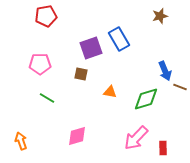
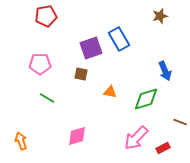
brown line: moved 35 px down
red rectangle: rotated 64 degrees clockwise
